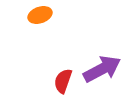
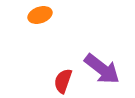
purple arrow: rotated 66 degrees clockwise
